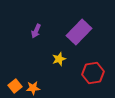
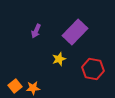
purple rectangle: moved 4 px left
red hexagon: moved 4 px up; rotated 20 degrees clockwise
